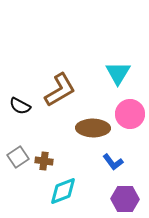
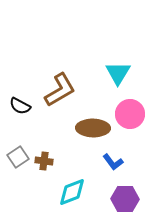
cyan diamond: moved 9 px right, 1 px down
